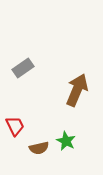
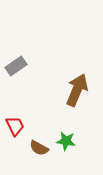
gray rectangle: moved 7 px left, 2 px up
green star: rotated 18 degrees counterclockwise
brown semicircle: rotated 42 degrees clockwise
